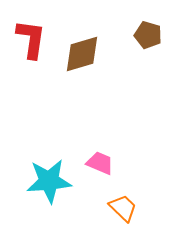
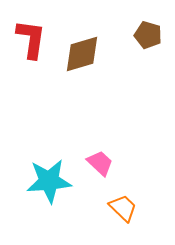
pink trapezoid: rotated 20 degrees clockwise
